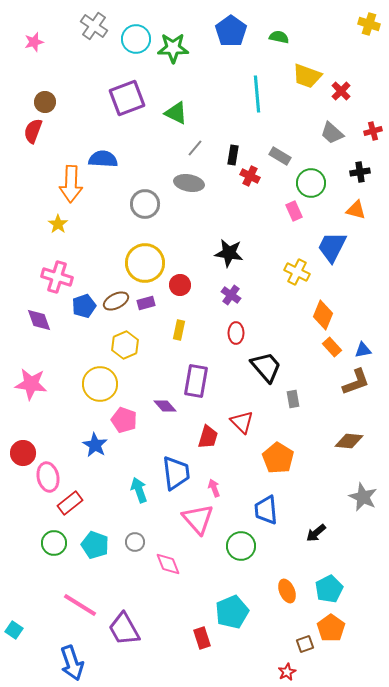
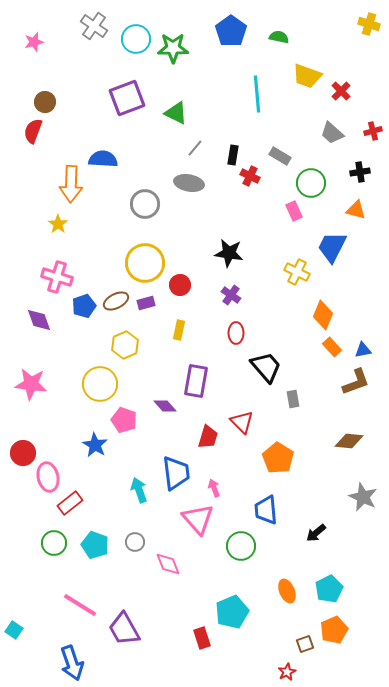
orange pentagon at (331, 628): moved 3 px right, 2 px down; rotated 12 degrees clockwise
